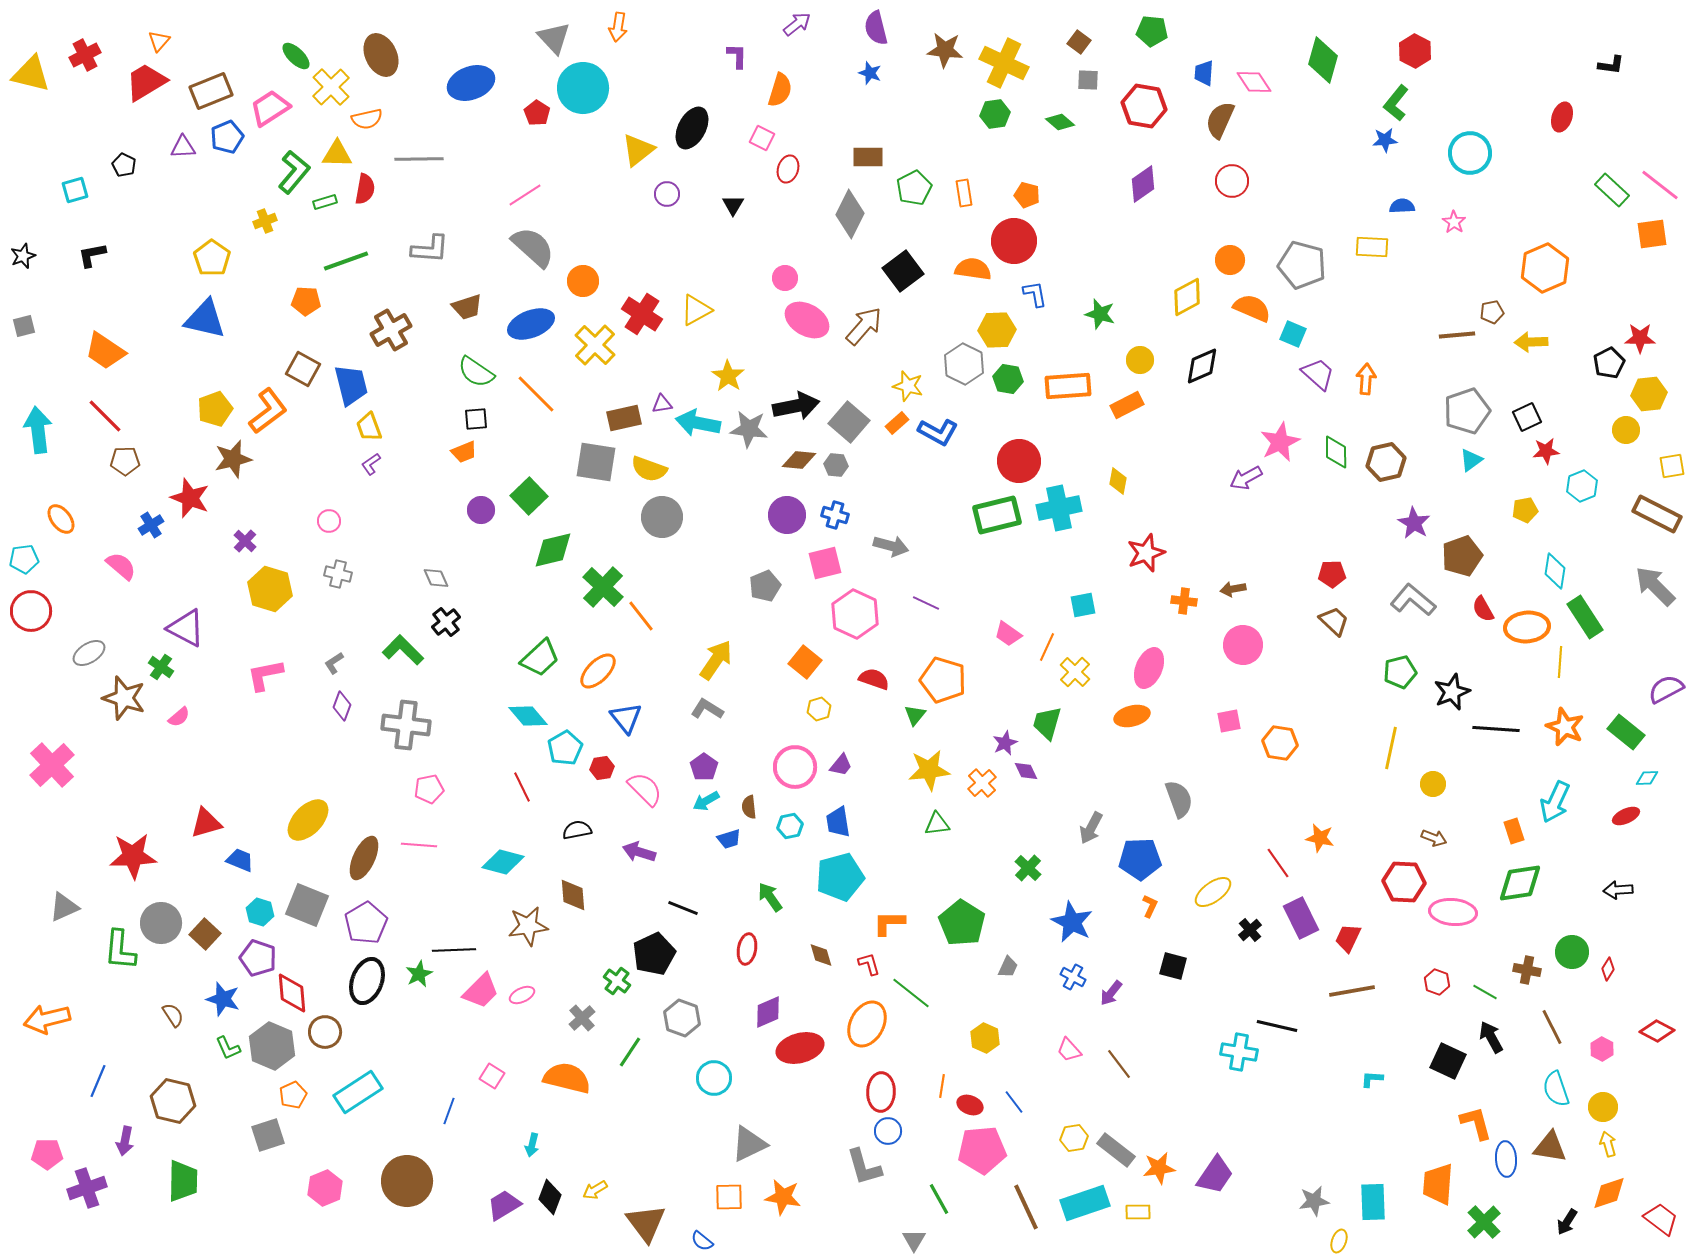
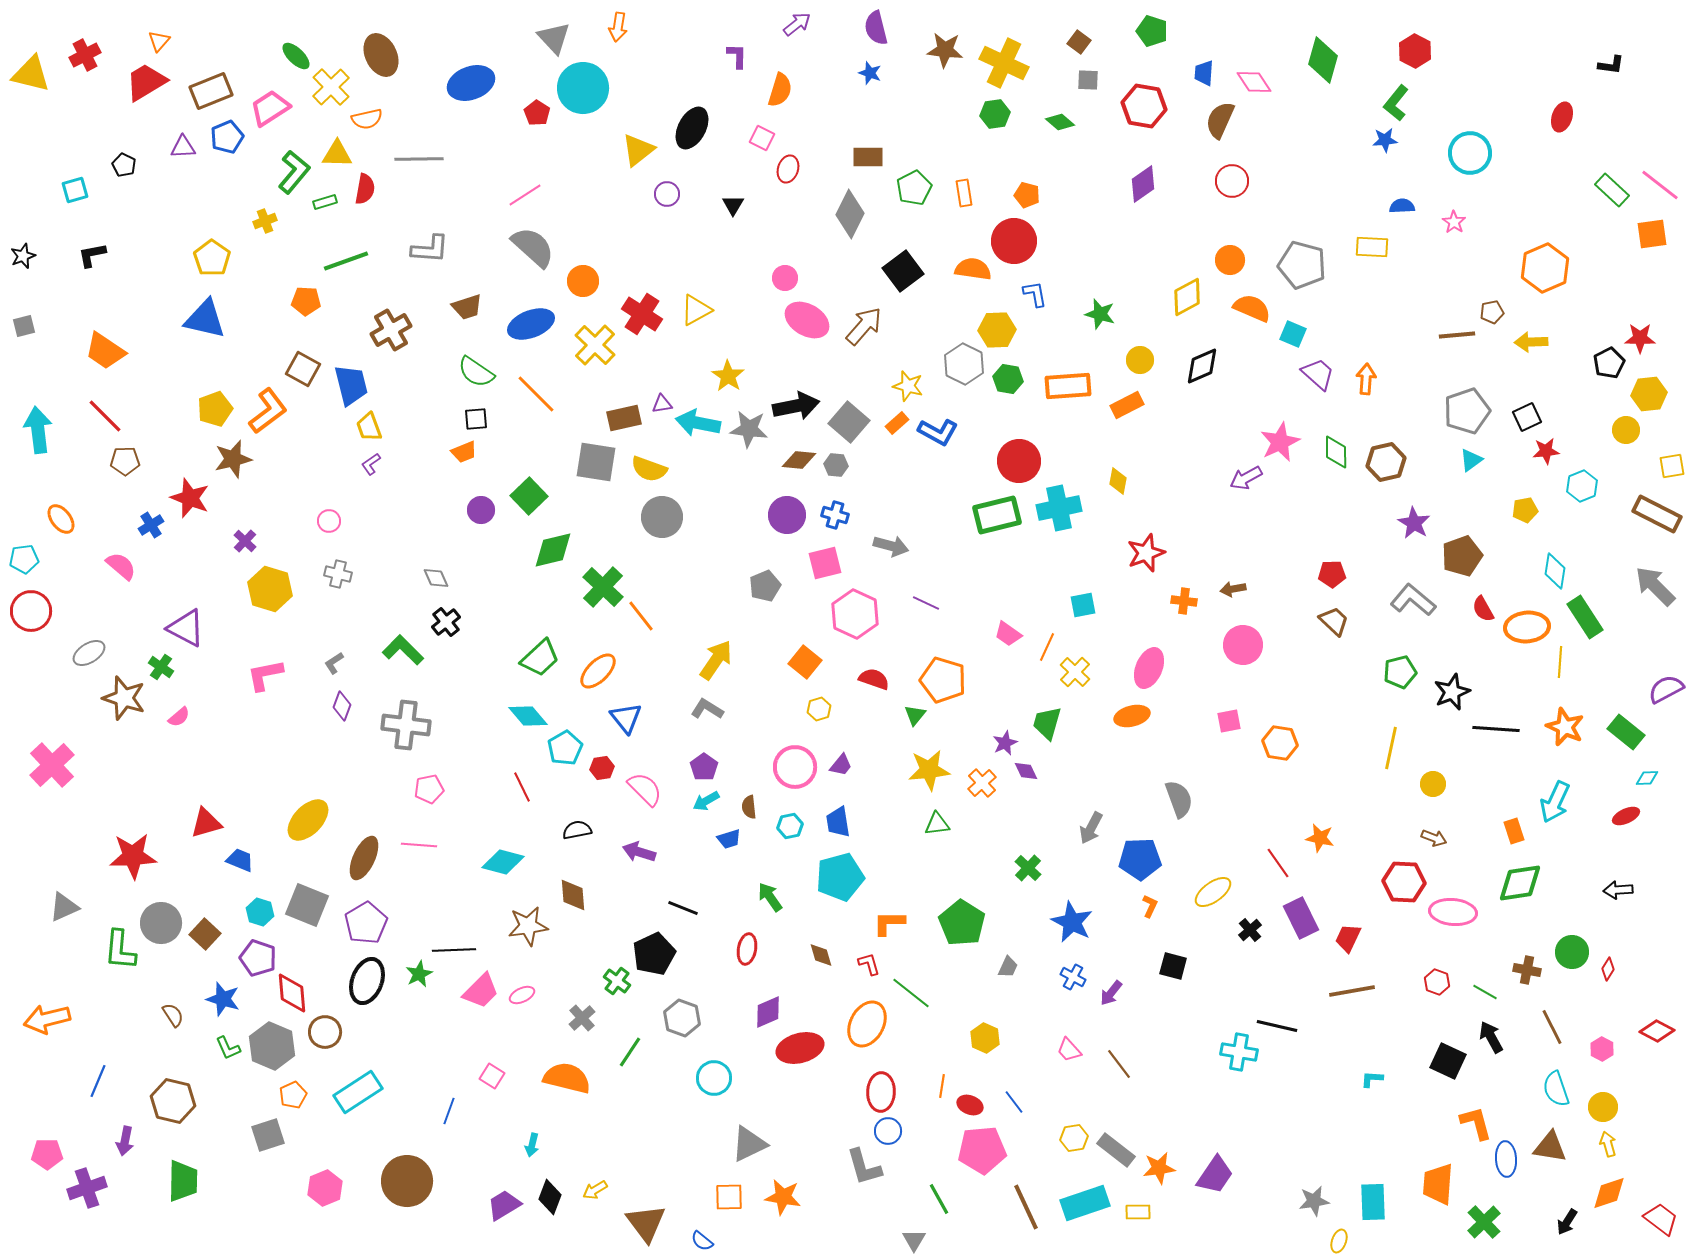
green pentagon at (1152, 31): rotated 12 degrees clockwise
